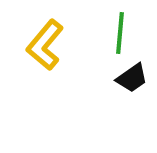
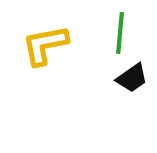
yellow L-shape: rotated 39 degrees clockwise
